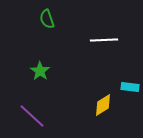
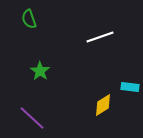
green semicircle: moved 18 px left
white line: moved 4 px left, 3 px up; rotated 16 degrees counterclockwise
purple line: moved 2 px down
